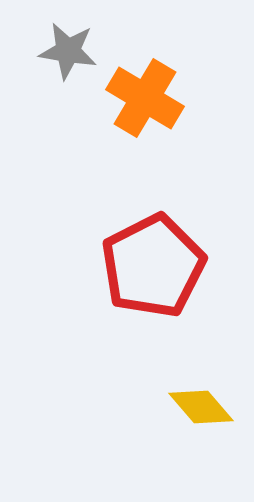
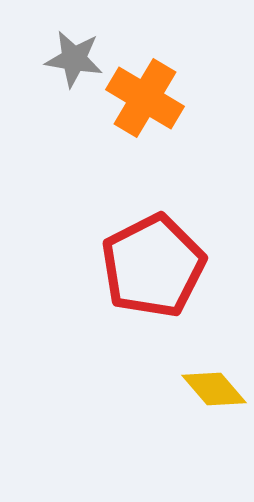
gray star: moved 6 px right, 8 px down
yellow diamond: moved 13 px right, 18 px up
